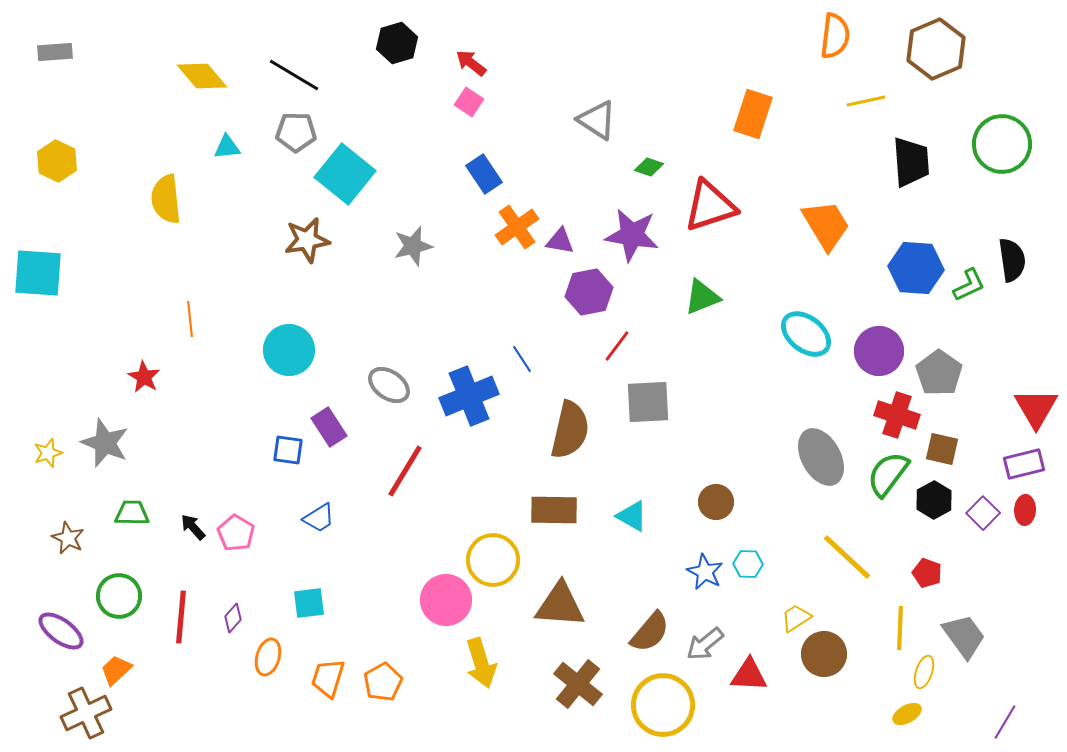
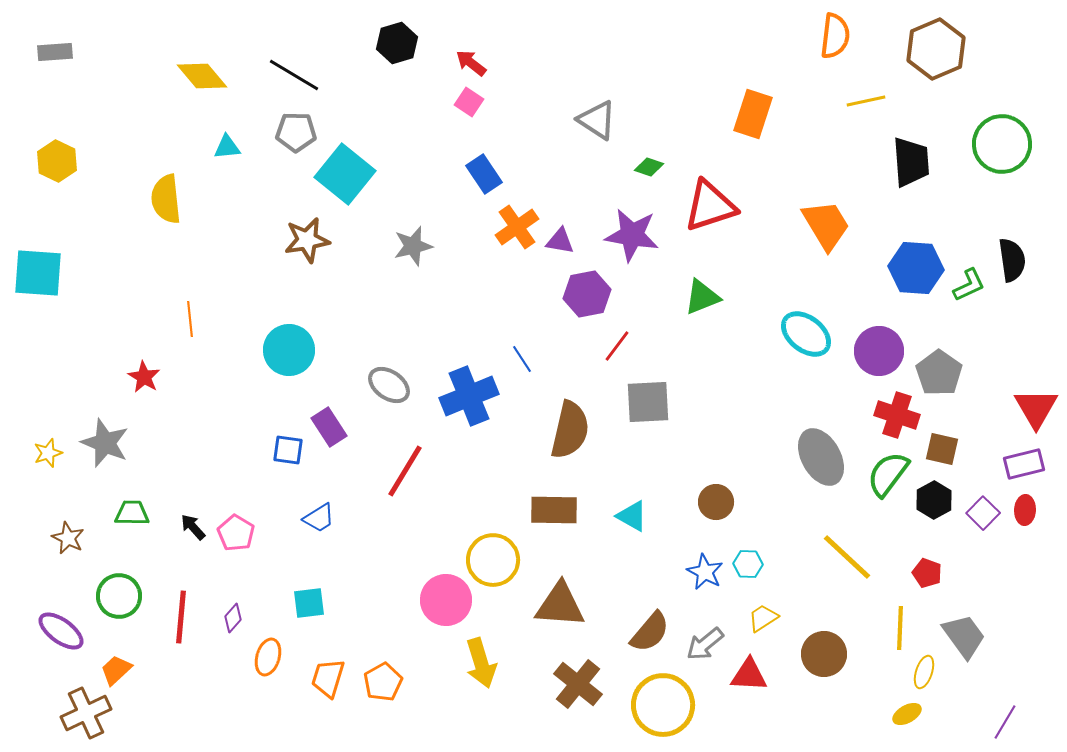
purple hexagon at (589, 292): moved 2 px left, 2 px down
yellow trapezoid at (796, 618): moved 33 px left
